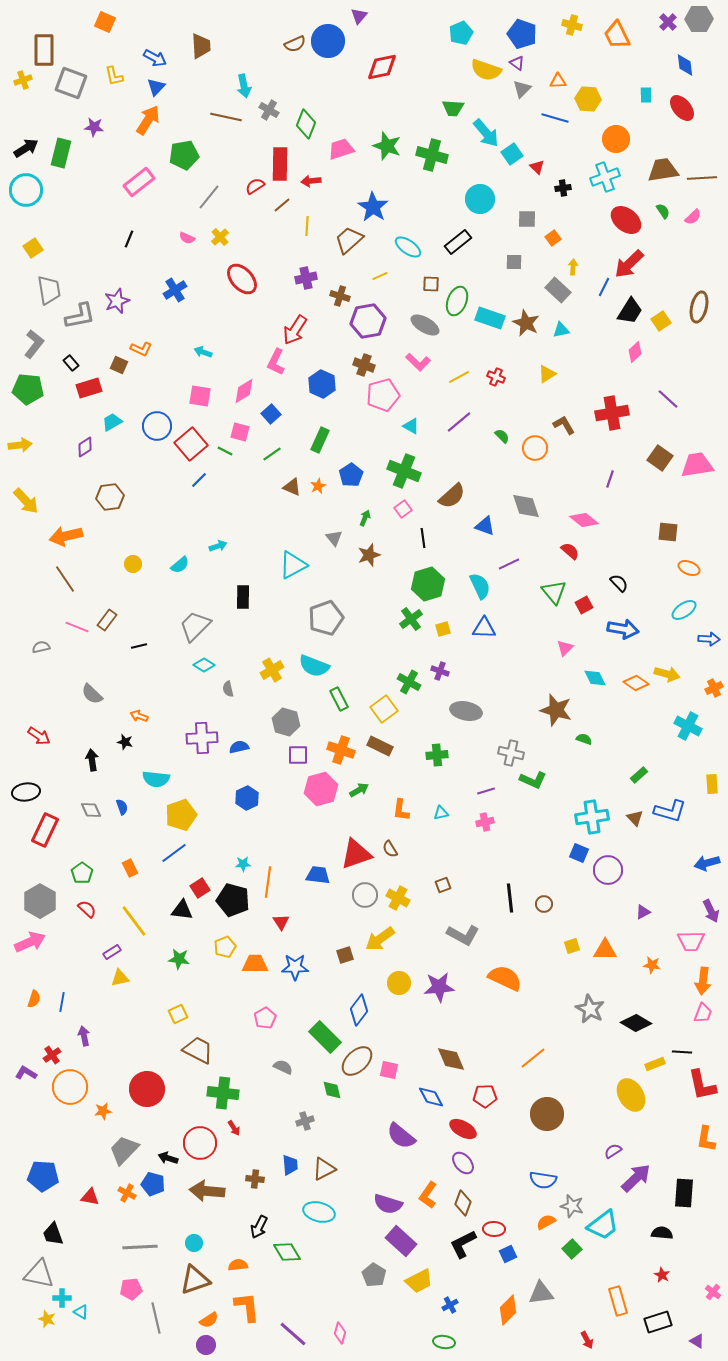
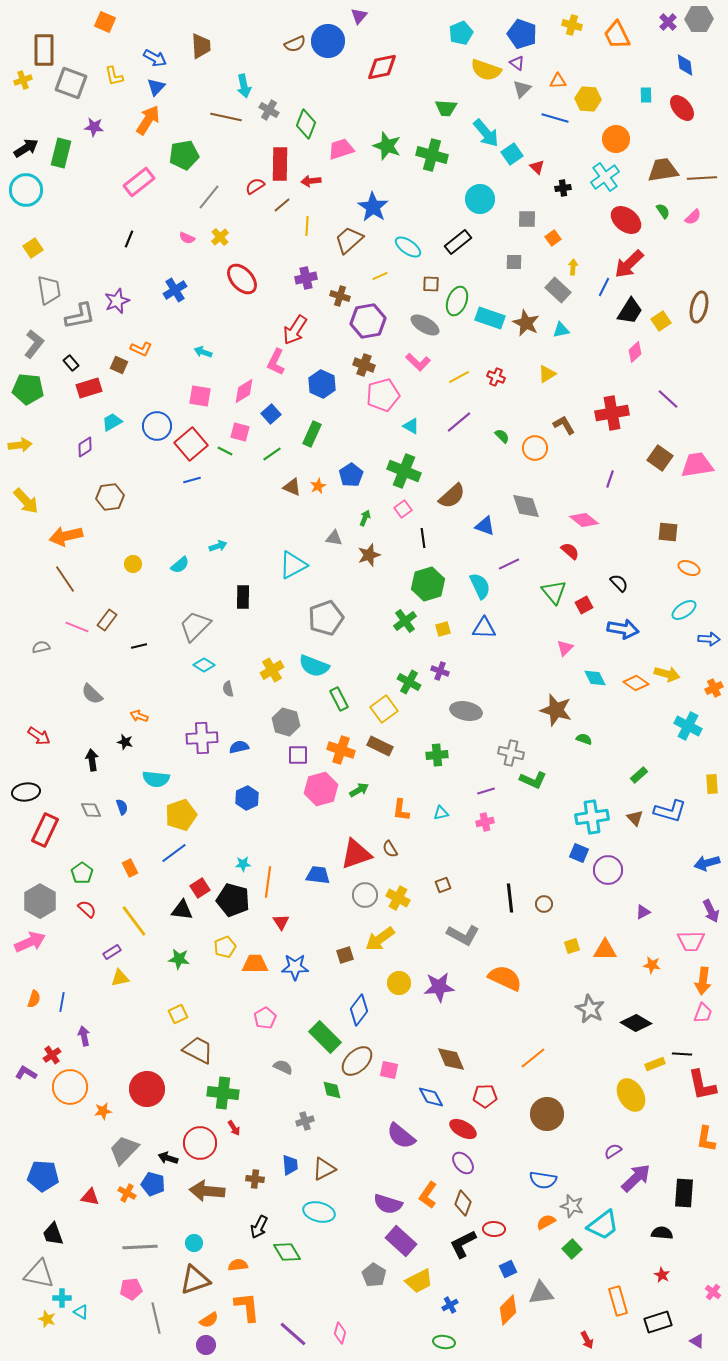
green trapezoid at (453, 108): moved 7 px left
cyan cross at (605, 177): rotated 16 degrees counterclockwise
green rectangle at (320, 440): moved 8 px left, 6 px up
blue line at (199, 480): moved 7 px left; rotated 30 degrees clockwise
gray triangle at (334, 538): rotated 42 degrees counterclockwise
green cross at (411, 619): moved 6 px left, 2 px down
black line at (682, 1052): moved 2 px down
blue square at (508, 1254): moved 15 px down
